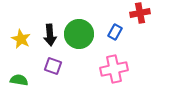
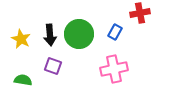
green semicircle: moved 4 px right
